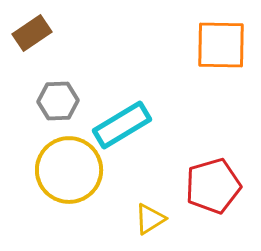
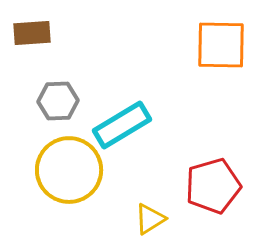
brown rectangle: rotated 30 degrees clockwise
